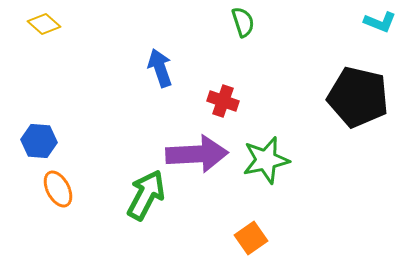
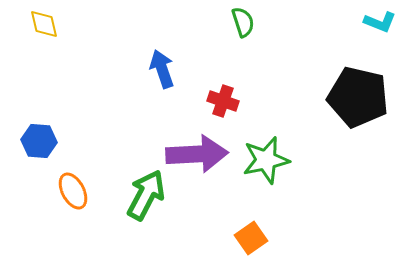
yellow diamond: rotated 36 degrees clockwise
blue arrow: moved 2 px right, 1 px down
orange ellipse: moved 15 px right, 2 px down
